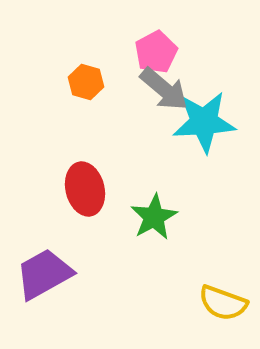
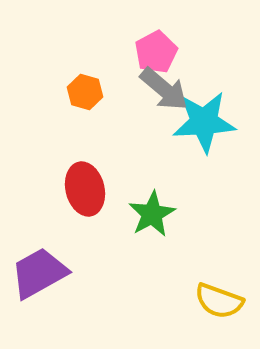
orange hexagon: moved 1 px left, 10 px down
green star: moved 2 px left, 3 px up
purple trapezoid: moved 5 px left, 1 px up
yellow semicircle: moved 4 px left, 2 px up
